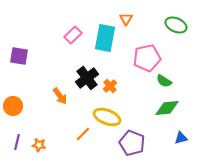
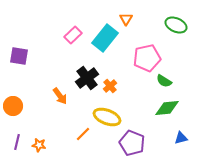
cyan rectangle: rotated 28 degrees clockwise
